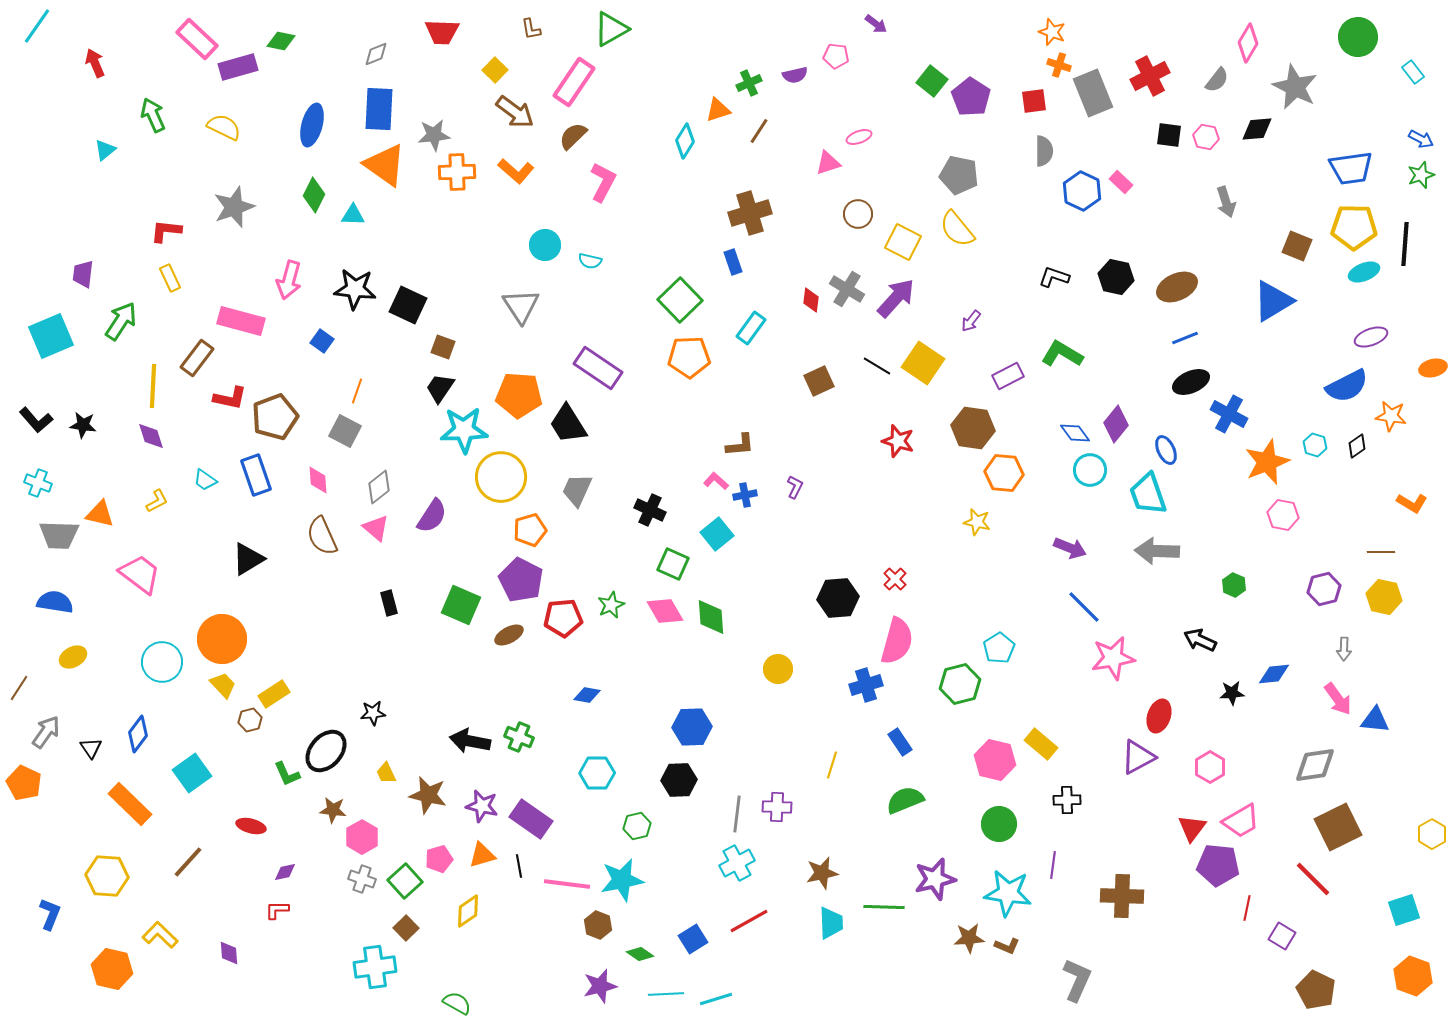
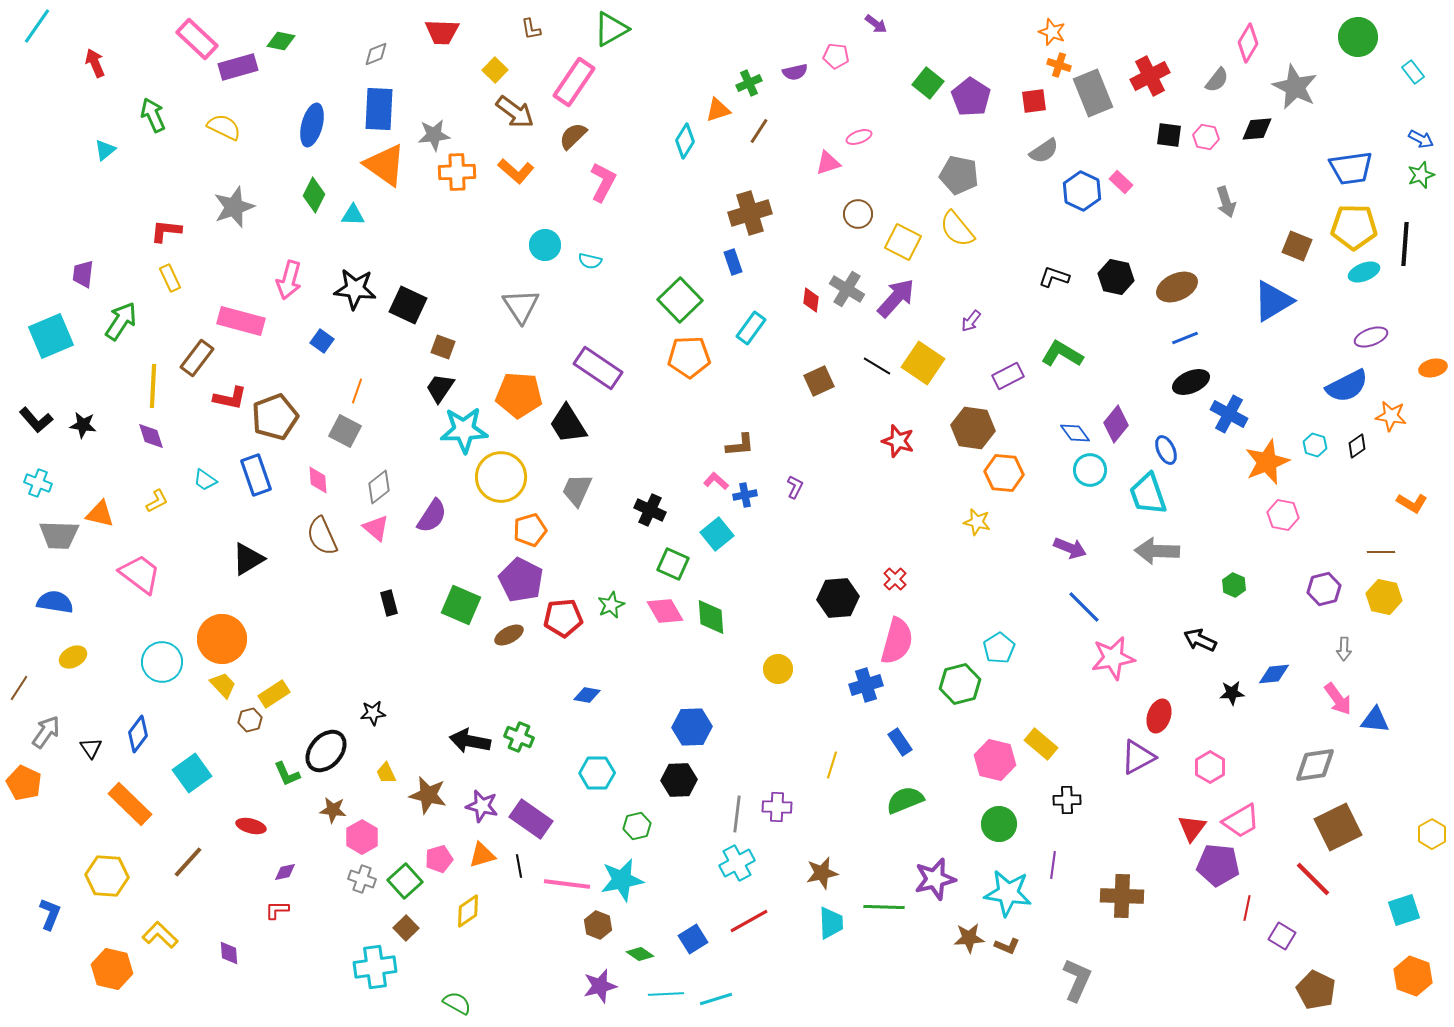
purple semicircle at (795, 75): moved 3 px up
green square at (932, 81): moved 4 px left, 2 px down
gray semicircle at (1044, 151): rotated 56 degrees clockwise
